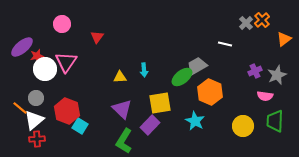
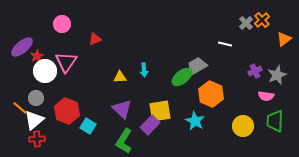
red triangle: moved 2 px left, 2 px down; rotated 32 degrees clockwise
red star: rotated 16 degrees counterclockwise
white circle: moved 2 px down
orange hexagon: moved 1 px right, 2 px down
pink semicircle: moved 1 px right
yellow square: moved 8 px down
cyan square: moved 8 px right
